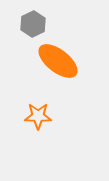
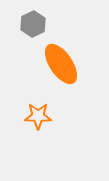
orange ellipse: moved 3 px right, 3 px down; rotated 18 degrees clockwise
